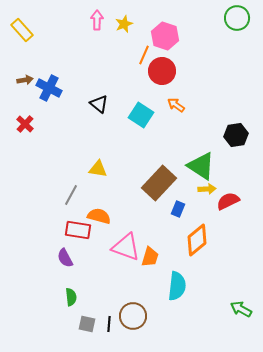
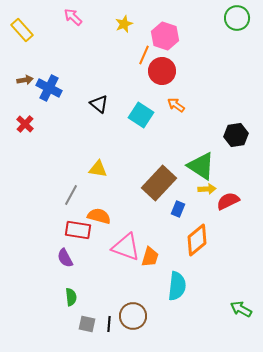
pink arrow: moved 24 px left, 3 px up; rotated 48 degrees counterclockwise
